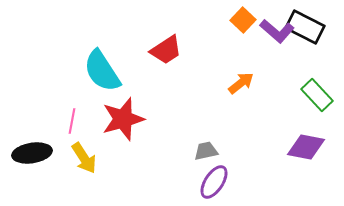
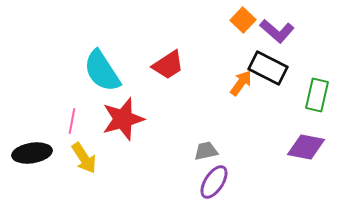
black rectangle: moved 37 px left, 41 px down
red trapezoid: moved 2 px right, 15 px down
orange arrow: rotated 16 degrees counterclockwise
green rectangle: rotated 56 degrees clockwise
